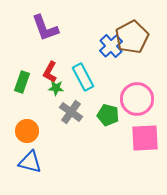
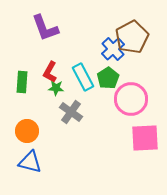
blue cross: moved 2 px right, 3 px down
green rectangle: rotated 15 degrees counterclockwise
pink circle: moved 6 px left
green pentagon: moved 37 px up; rotated 25 degrees clockwise
